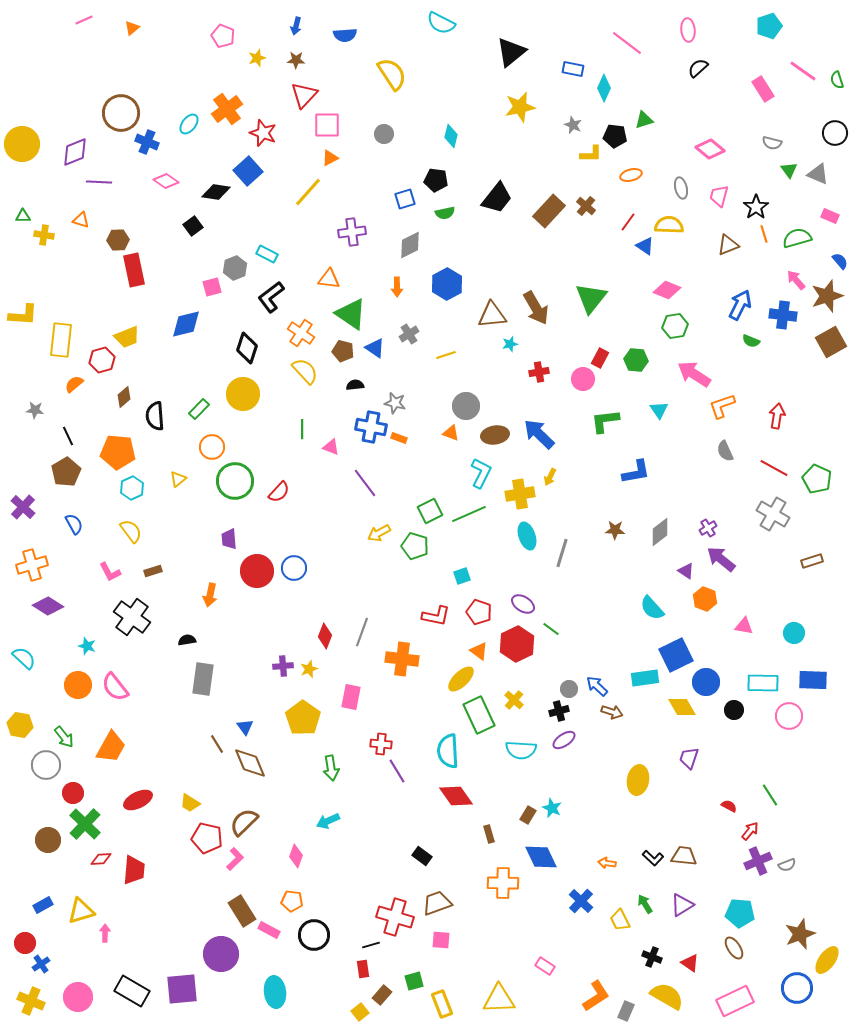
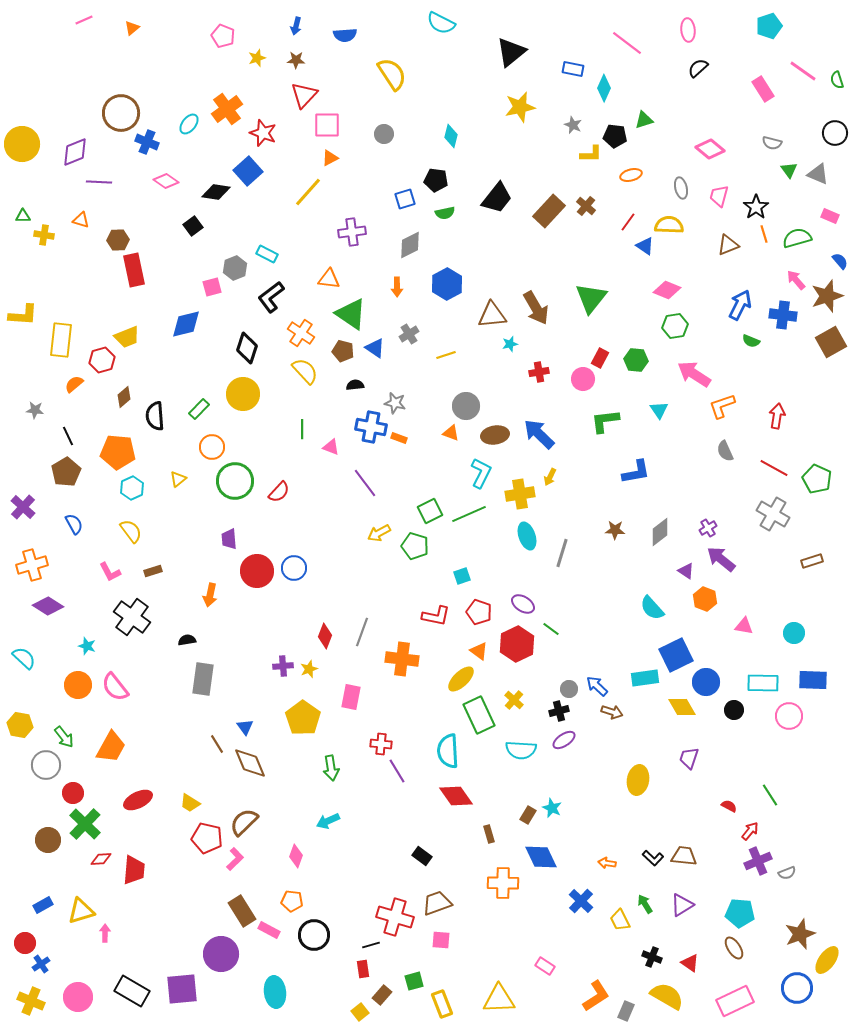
gray semicircle at (787, 865): moved 8 px down
